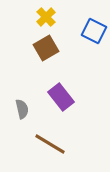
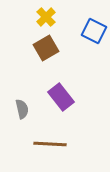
brown line: rotated 28 degrees counterclockwise
